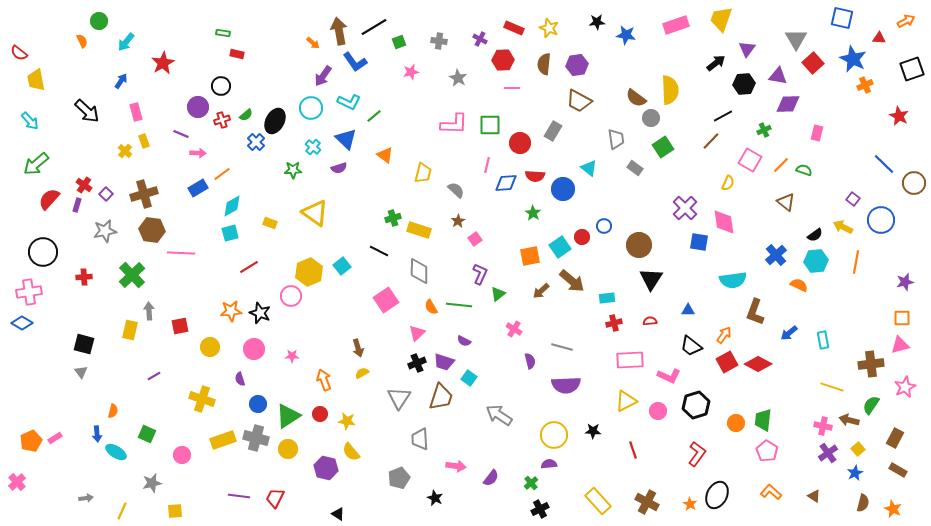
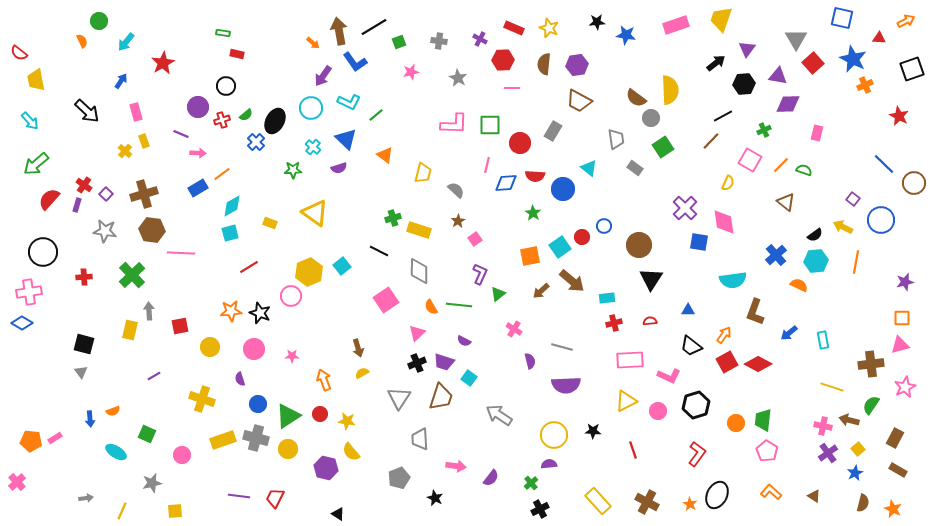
black circle at (221, 86): moved 5 px right
green line at (374, 116): moved 2 px right, 1 px up
gray star at (105, 231): rotated 20 degrees clockwise
orange semicircle at (113, 411): rotated 56 degrees clockwise
blue arrow at (97, 434): moved 7 px left, 15 px up
orange pentagon at (31, 441): rotated 30 degrees clockwise
